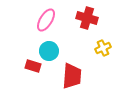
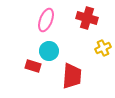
pink ellipse: rotated 10 degrees counterclockwise
